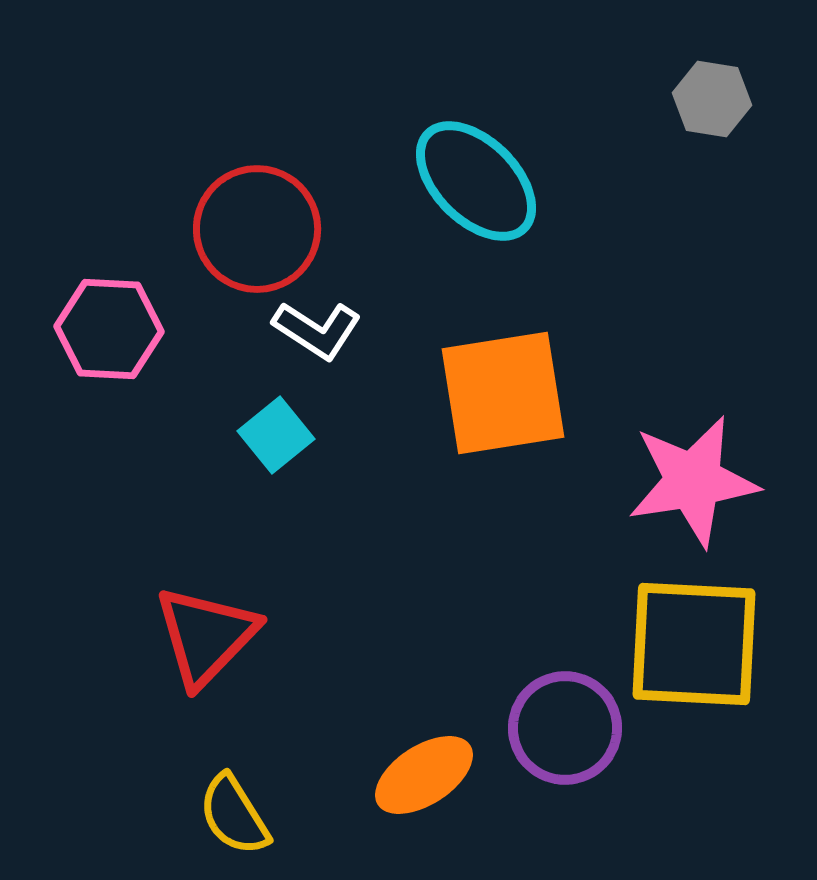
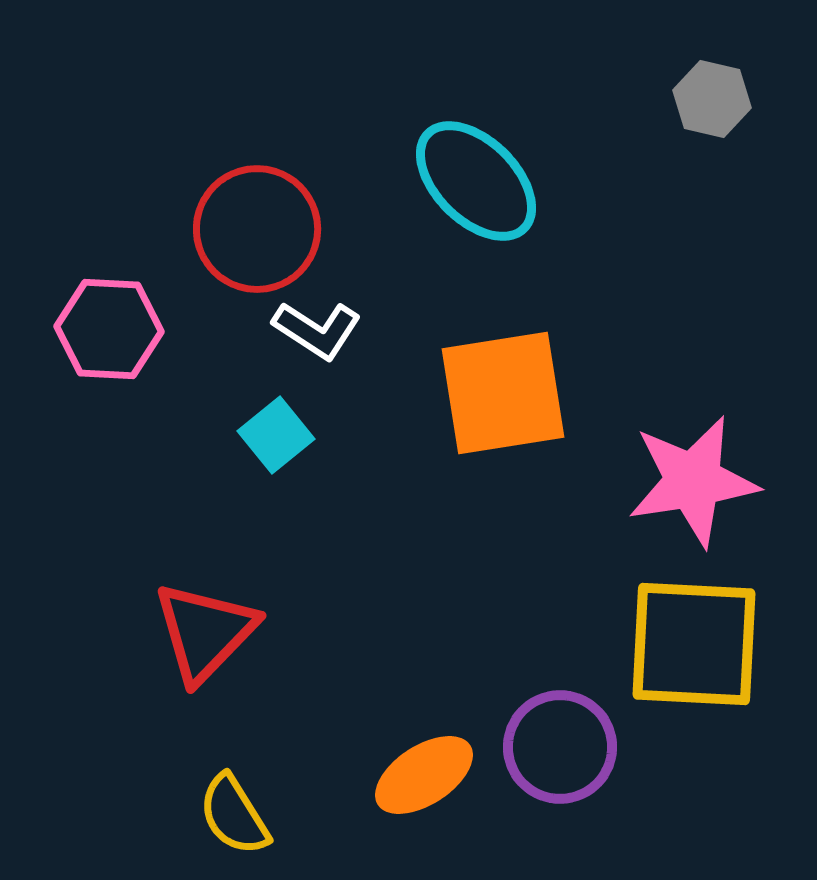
gray hexagon: rotated 4 degrees clockwise
red triangle: moved 1 px left, 4 px up
purple circle: moved 5 px left, 19 px down
